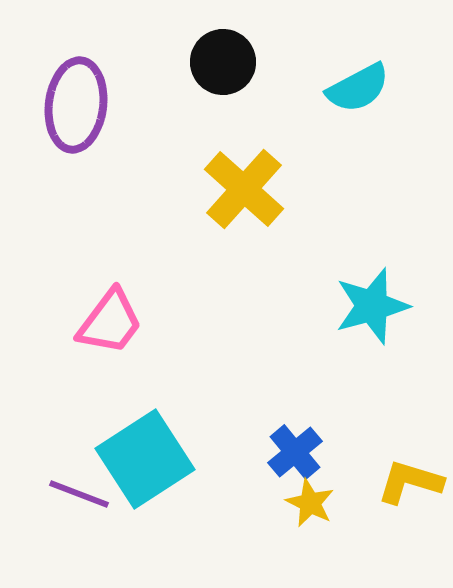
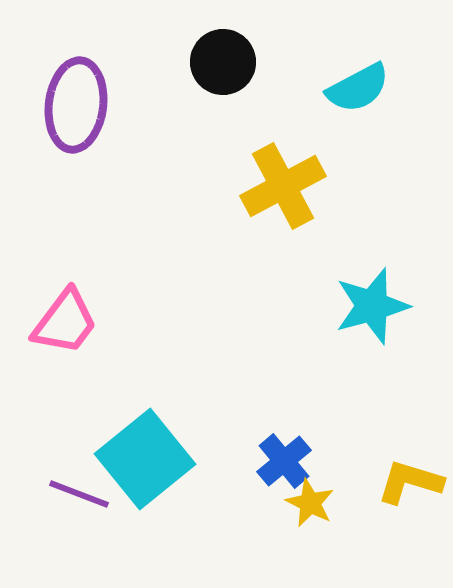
yellow cross: moved 39 px right, 3 px up; rotated 20 degrees clockwise
pink trapezoid: moved 45 px left
blue cross: moved 11 px left, 9 px down
cyan square: rotated 6 degrees counterclockwise
